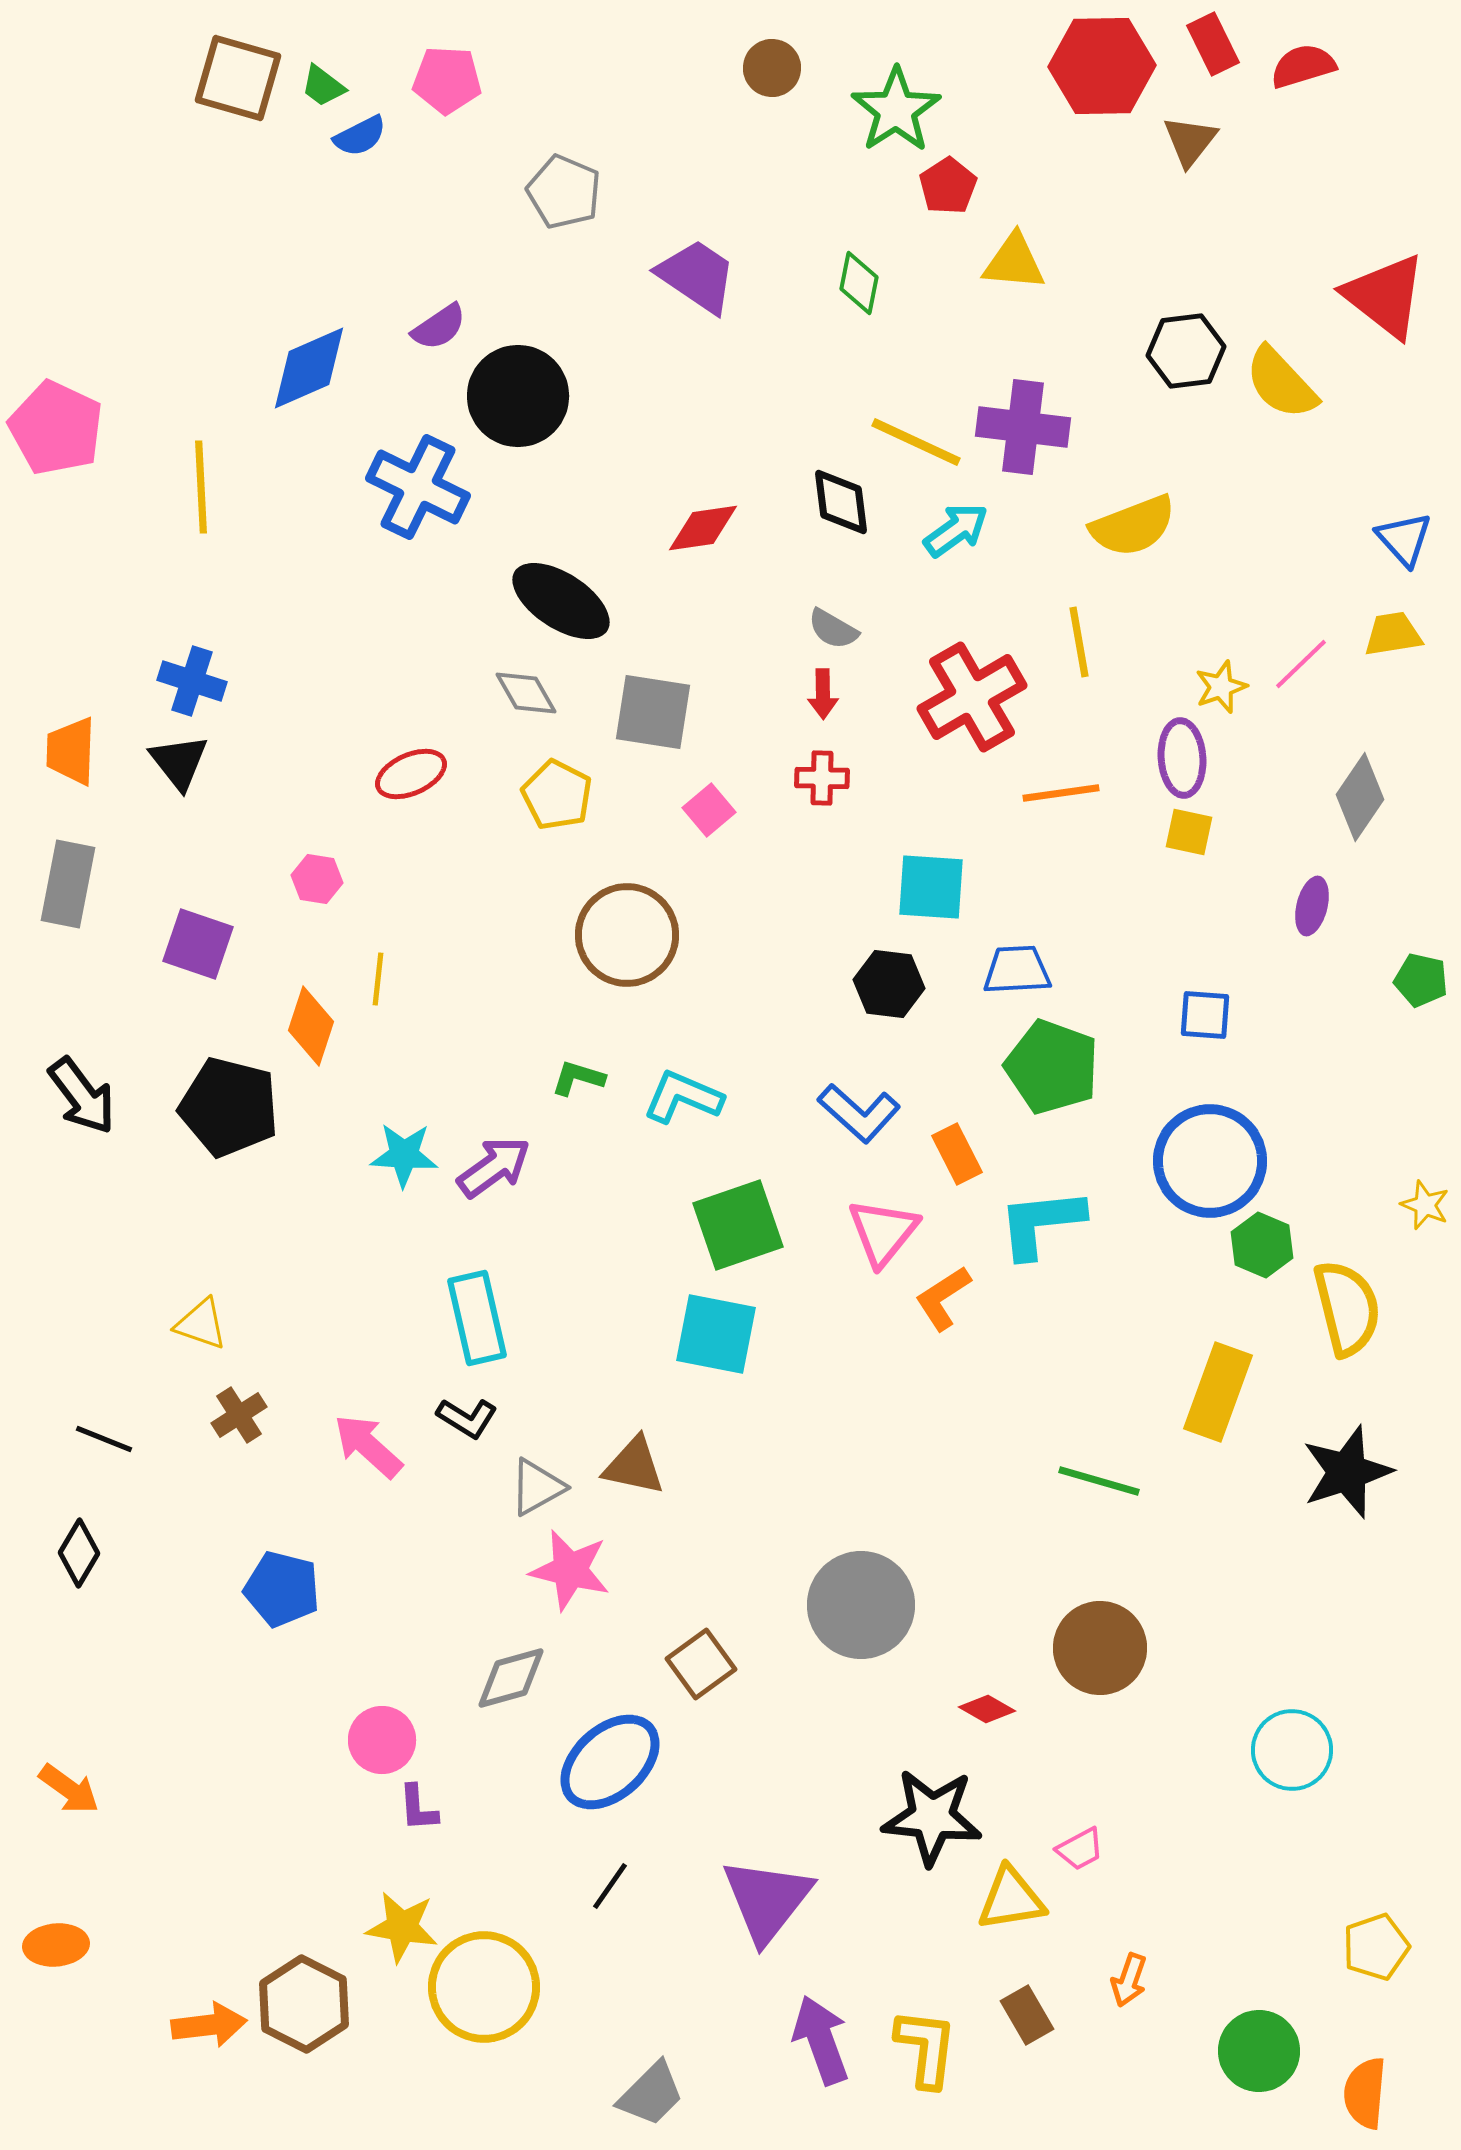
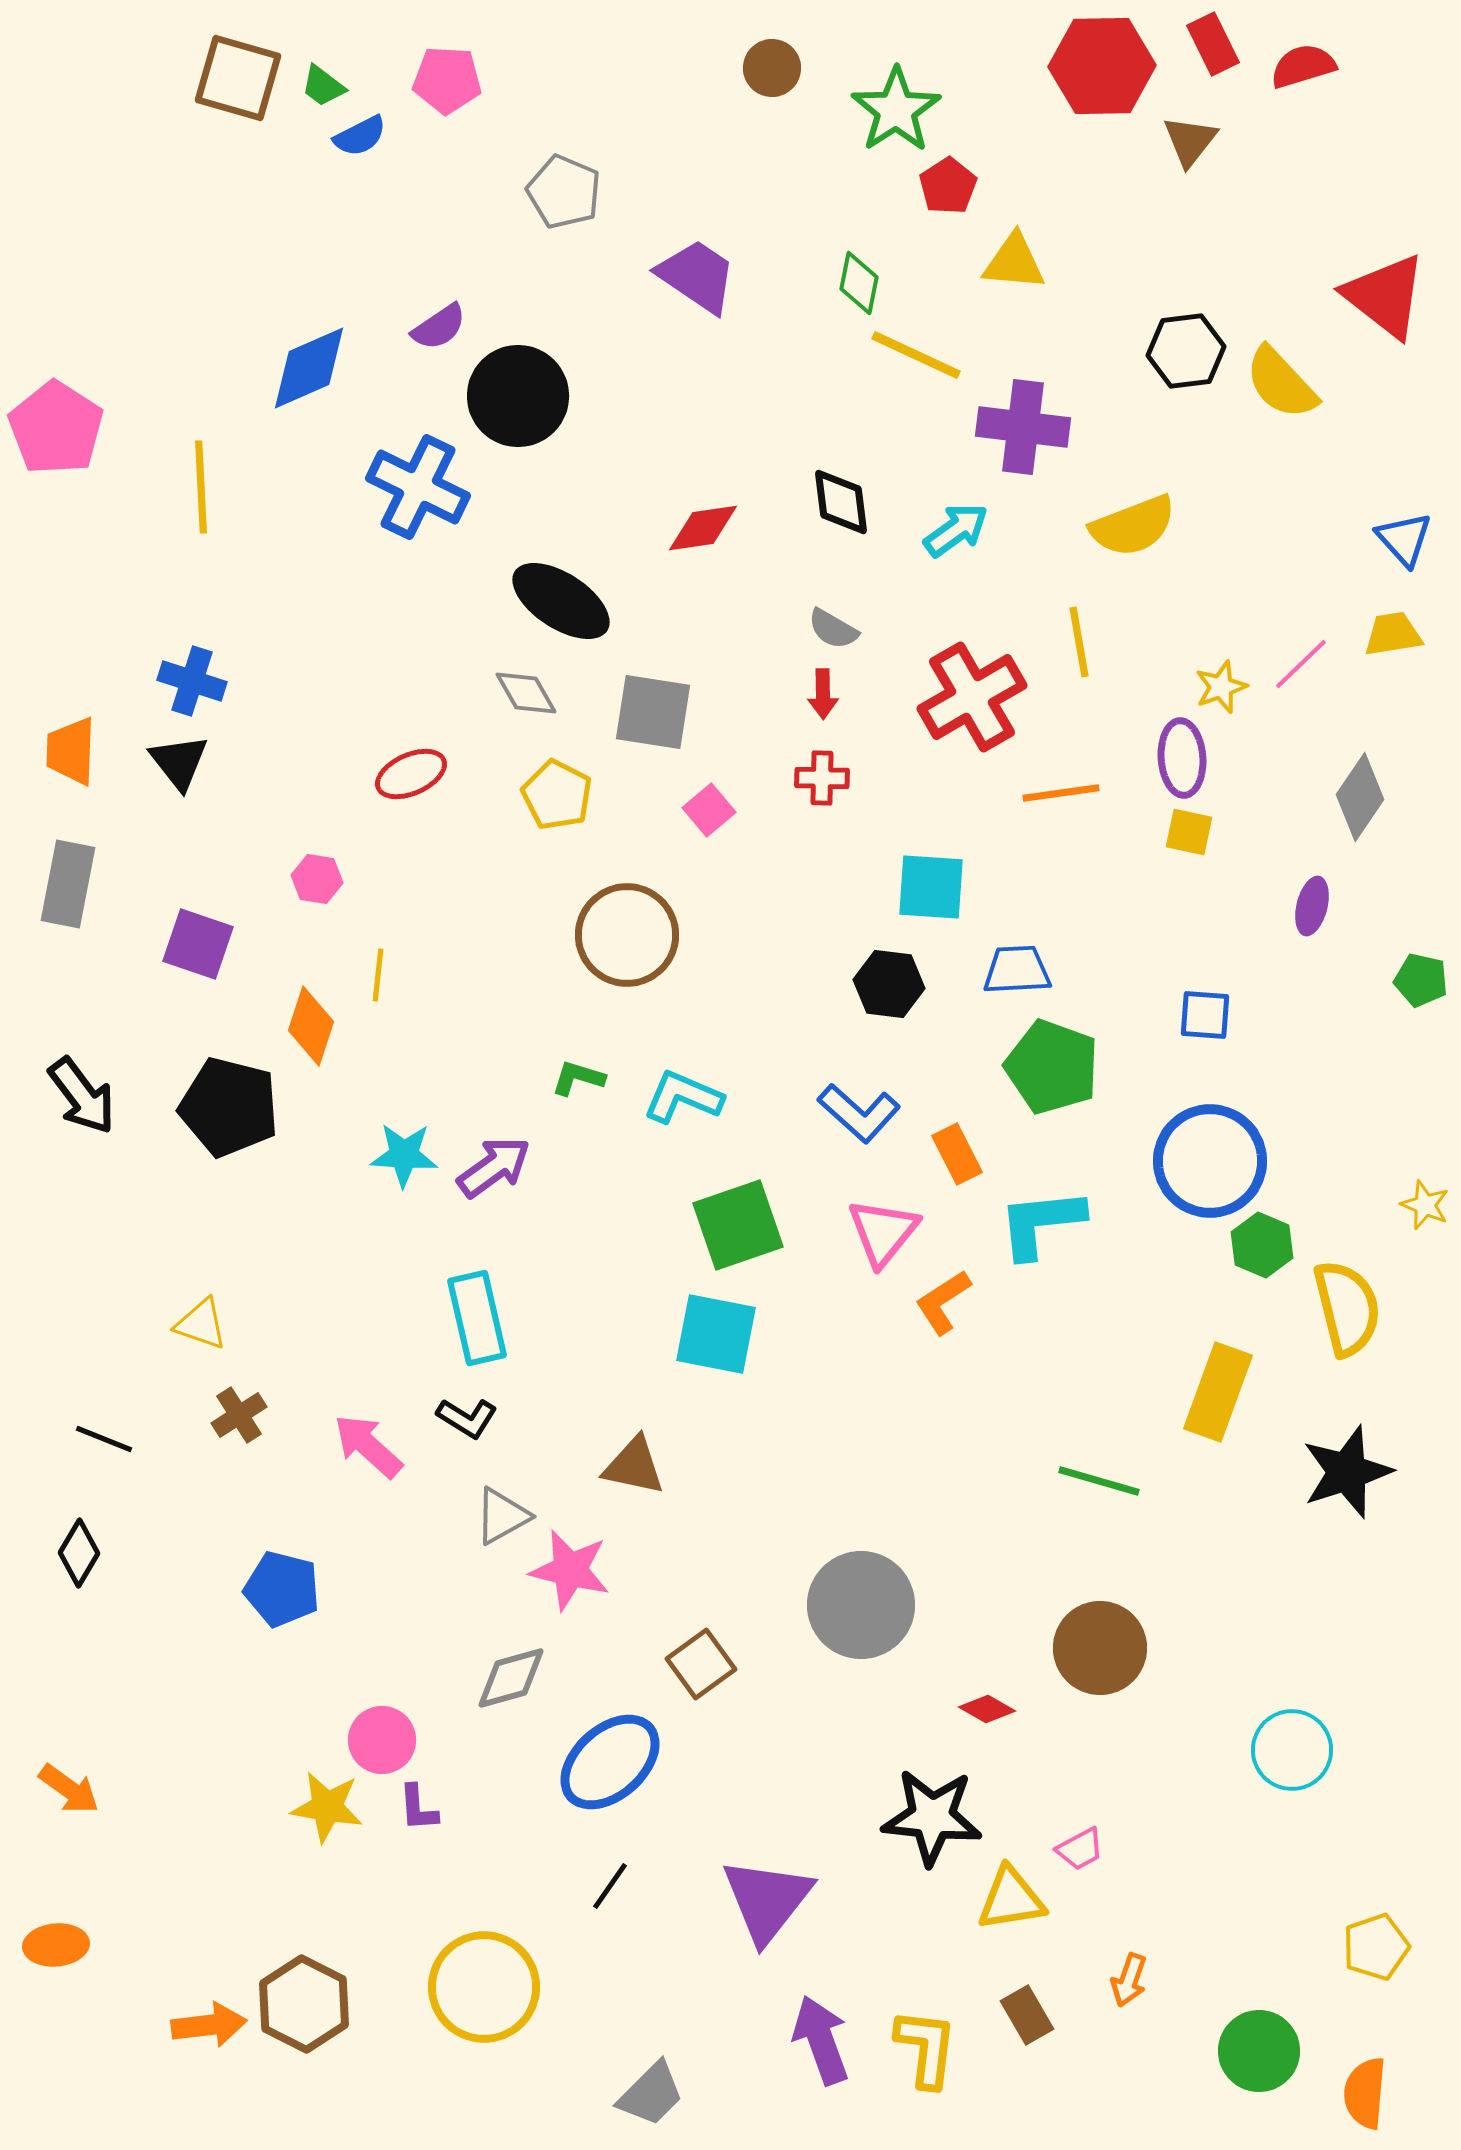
pink pentagon at (56, 428): rotated 8 degrees clockwise
yellow line at (916, 442): moved 87 px up
yellow line at (378, 979): moved 4 px up
orange L-shape at (943, 1298): moved 4 px down
gray triangle at (537, 1487): moved 35 px left, 29 px down
yellow star at (402, 1927): moved 75 px left, 120 px up
